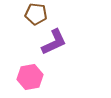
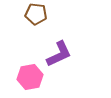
purple L-shape: moved 5 px right, 12 px down
